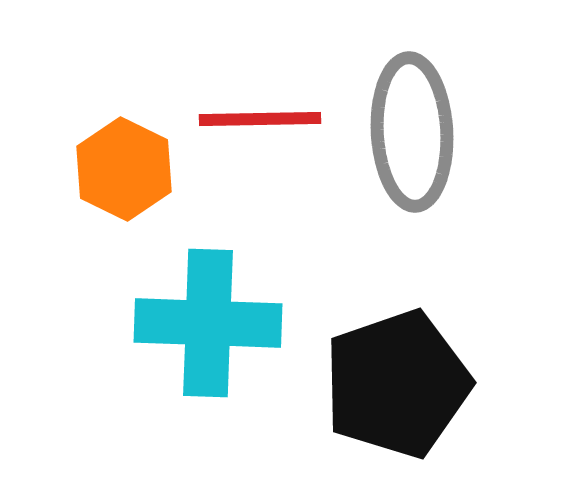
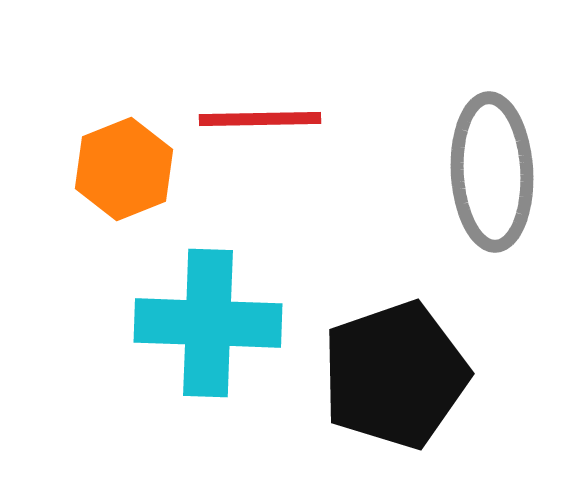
gray ellipse: moved 80 px right, 40 px down
orange hexagon: rotated 12 degrees clockwise
black pentagon: moved 2 px left, 9 px up
